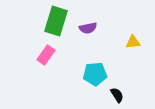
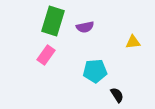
green rectangle: moved 3 px left
purple semicircle: moved 3 px left, 1 px up
cyan pentagon: moved 3 px up
